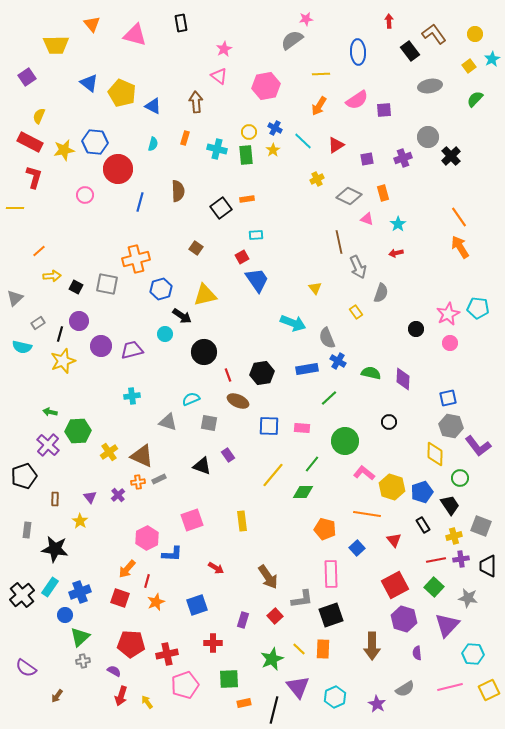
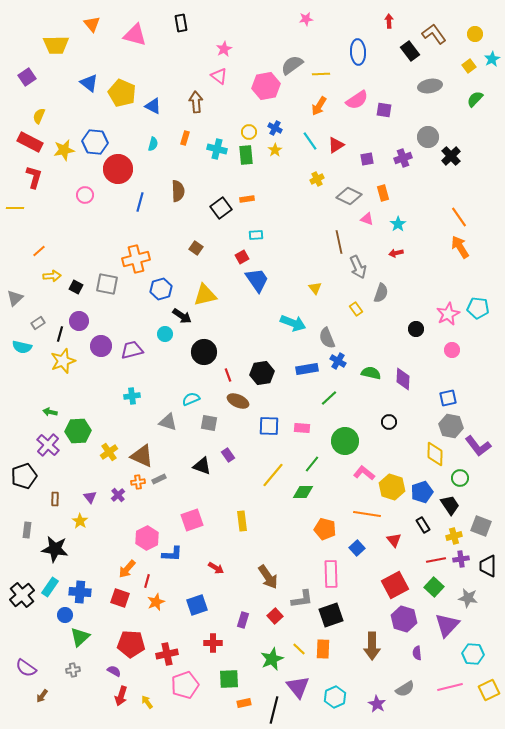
gray semicircle at (292, 40): moved 25 px down
purple square at (384, 110): rotated 14 degrees clockwise
cyan line at (303, 141): moved 7 px right; rotated 12 degrees clockwise
yellow star at (273, 150): moved 2 px right
yellow rectangle at (356, 312): moved 3 px up
pink circle at (450, 343): moved 2 px right, 7 px down
blue cross at (80, 592): rotated 25 degrees clockwise
gray cross at (83, 661): moved 10 px left, 9 px down
brown arrow at (57, 696): moved 15 px left
